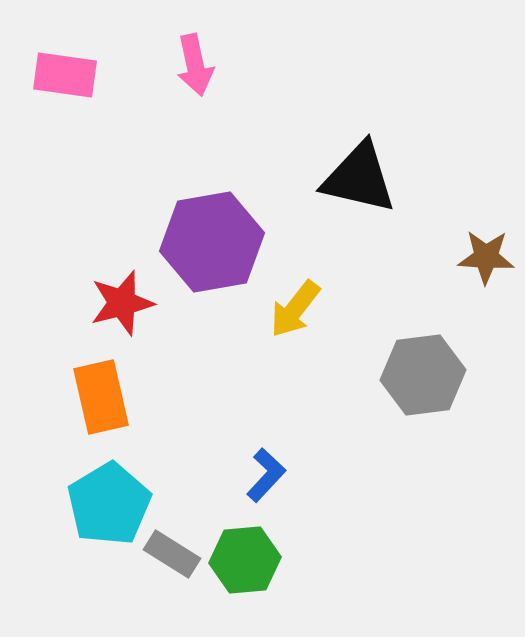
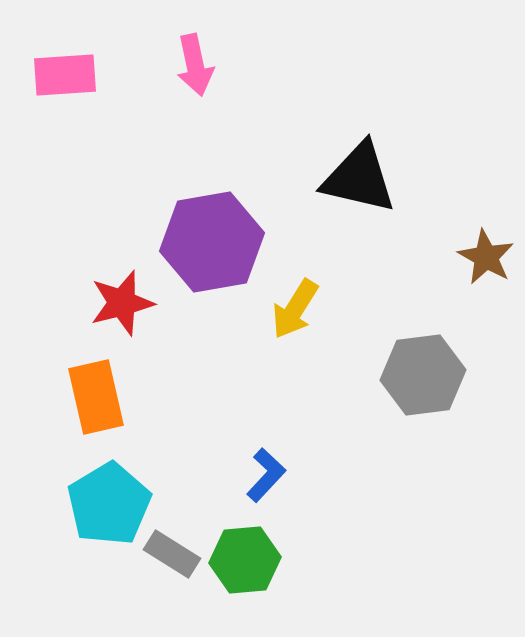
pink rectangle: rotated 12 degrees counterclockwise
brown star: rotated 26 degrees clockwise
yellow arrow: rotated 6 degrees counterclockwise
orange rectangle: moved 5 px left
